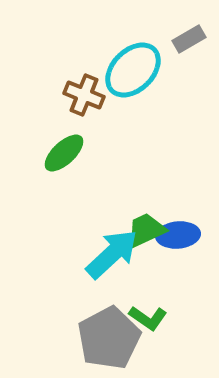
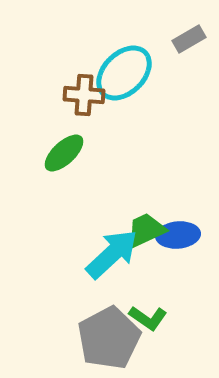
cyan ellipse: moved 9 px left, 3 px down
brown cross: rotated 18 degrees counterclockwise
